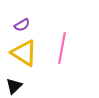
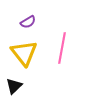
purple semicircle: moved 6 px right, 3 px up
yellow triangle: rotated 20 degrees clockwise
